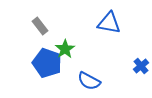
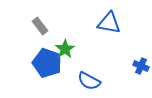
blue cross: rotated 28 degrees counterclockwise
